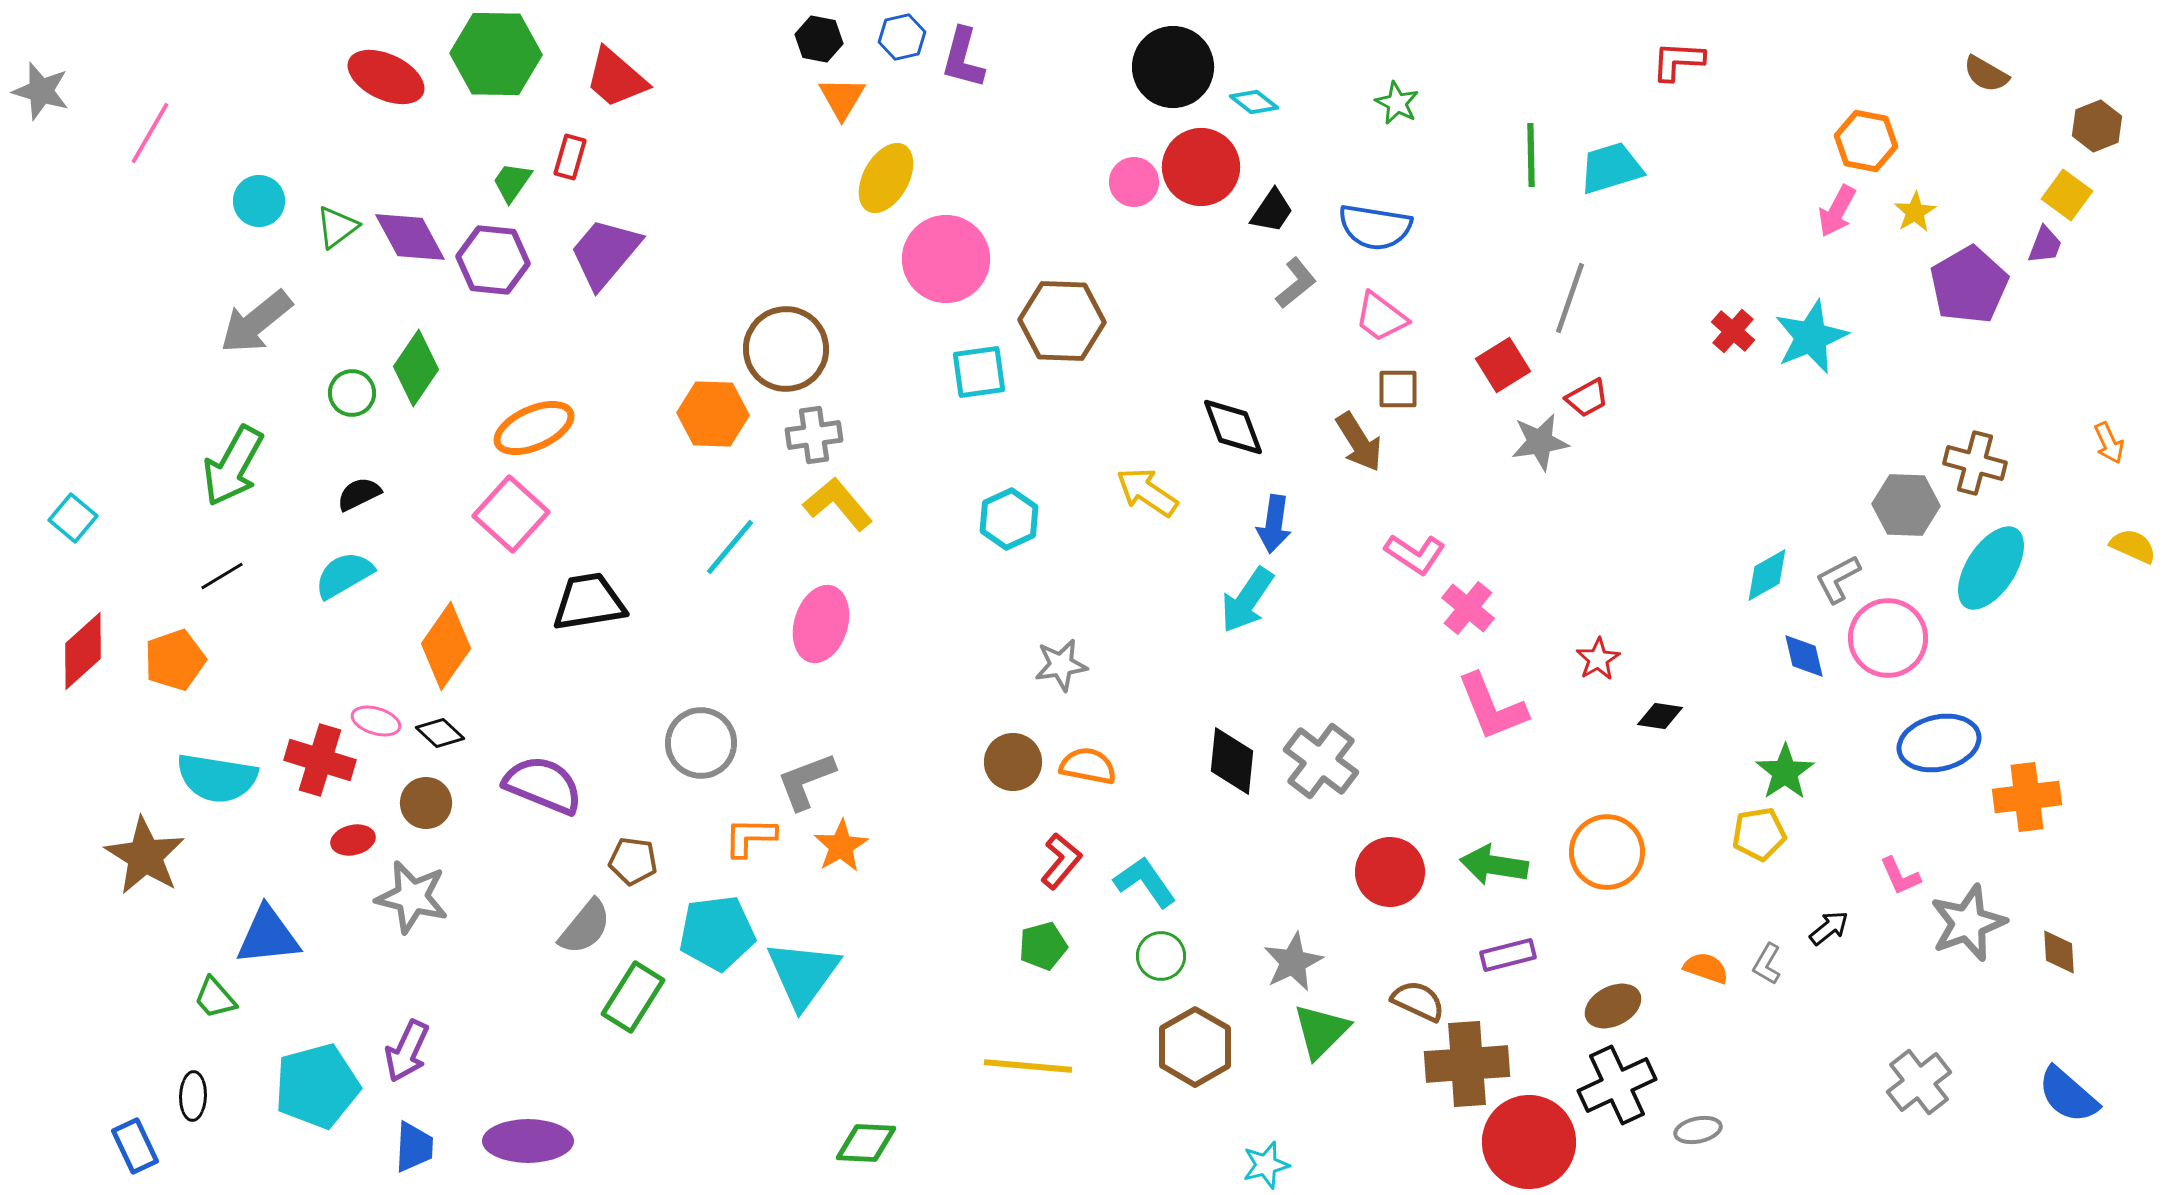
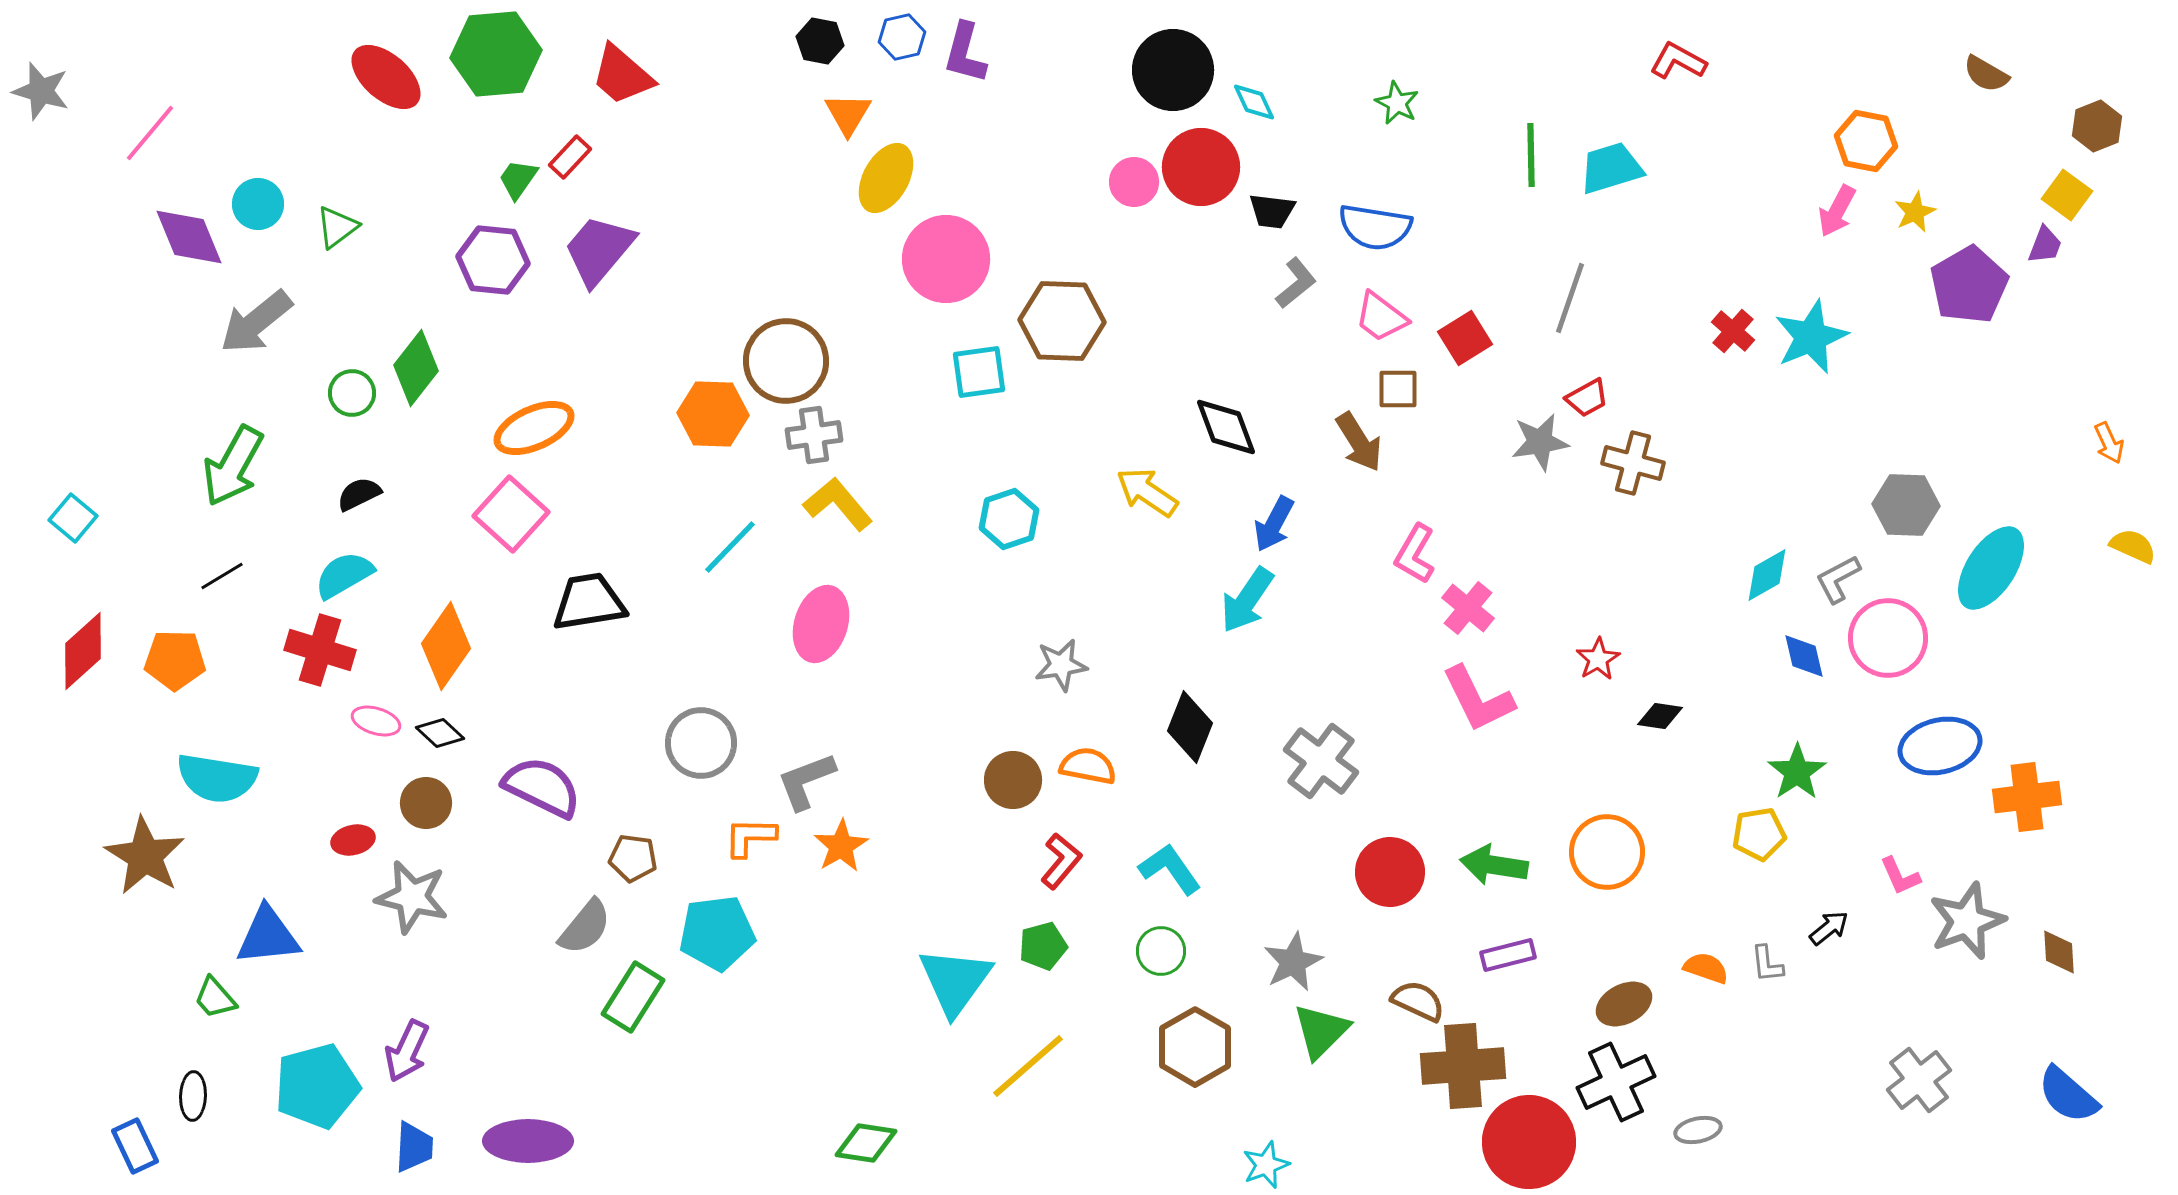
black hexagon at (819, 39): moved 1 px right, 2 px down
green hexagon at (496, 54): rotated 6 degrees counterclockwise
purple L-shape at (963, 58): moved 2 px right, 5 px up
red L-shape at (1678, 61): rotated 26 degrees clockwise
black circle at (1173, 67): moved 3 px down
red ellipse at (386, 77): rotated 16 degrees clockwise
red trapezoid at (616, 78): moved 6 px right, 3 px up
orange triangle at (842, 98): moved 6 px right, 16 px down
cyan diamond at (1254, 102): rotated 27 degrees clockwise
pink line at (150, 133): rotated 10 degrees clockwise
red rectangle at (570, 157): rotated 27 degrees clockwise
green trapezoid at (512, 182): moved 6 px right, 3 px up
cyan circle at (259, 201): moved 1 px left, 3 px down
black trapezoid at (1272, 211): rotated 63 degrees clockwise
yellow star at (1915, 212): rotated 6 degrees clockwise
purple diamond at (410, 237): moved 221 px left; rotated 6 degrees clockwise
purple trapezoid at (605, 253): moved 6 px left, 3 px up
brown circle at (786, 349): moved 12 px down
red square at (1503, 365): moved 38 px left, 27 px up
green diamond at (416, 368): rotated 4 degrees clockwise
black diamond at (1233, 427): moved 7 px left
brown cross at (1975, 463): moved 342 px left
cyan hexagon at (1009, 519): rotated 6 degrees clockwise
blue arrow at (1274, 524): rotated 20 degrees clockwise
cyan line at (730, 547): rotated 4 degrees clockwise
pink L-shape at (1415, 554): rotated 86 degrees clockwise
orange pentagon at (175, 660): rotated 20 degrees clockwise
pink L-shape at (1492, 707): moved 14 px left, 8 px up; rotated 4 degrees counterclockwise
blue ellipse at (1939, 743): moved 1 px right, 3 px down
red cross at (320, 760): moved 110 px up
black diamond at (1232, 761): moved 42 px left, 34 px up; rotated 16 degrees clockwise
brown circle at (1013, 762): moved 18 px down
green star at (1785, 772): moved 12 px right
purple semicircle at (543, 785): moved 1 px left, 2 px down; rotated 4 degrees clockwise
brown pentagon at (633, 861): moved 3 px up
cyan L-shape at (1145, 882): moved 25 px right, 13 px up
gray star at (1968, 923): moved 1 px left, 2 px up
green circle at (1161, 956): moved 5 px up
gray L-shape at (1767, 964): rotated 36 degrees counterclockwise
cyan triangle at (803, 974): moved 152 px right, 7 px down
brown ellipse at (1613, 1006): moved 11 px right, 2 px up
brown cross at (1467, 1064): moved 4 px left, 2 px down
yellow line at (1028, 1066): rotated 46 degrees counterclockwise
gray cross at (1919, 1082): moved 2 px up
black cross at (1617, 1085): moved 1 px left, 3 px up
green diamond at (866, 1143): rotated 6 degrees clockwise
cyan star at (1266, 1165): rotated 6 degrees counterclockwise
